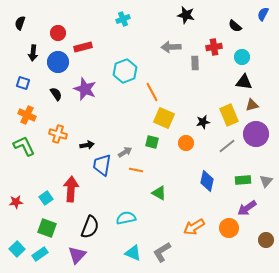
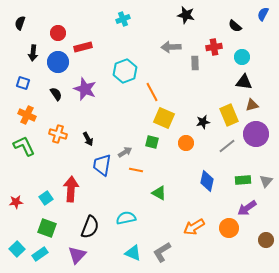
black arrow at (87, 145): moved 1 px right, 6 px up; rotated 72 degrees clockwise
